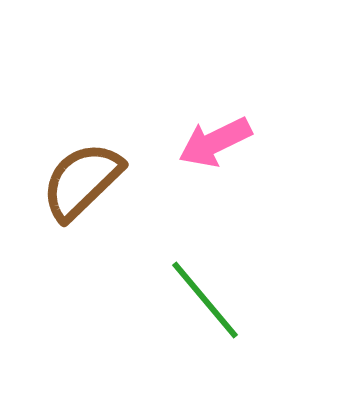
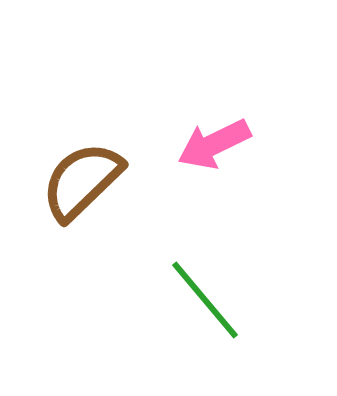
pink arrow: moved 1 px left, 2 px down
